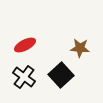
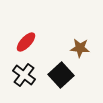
red ellipse: moved 1 px right, 3 px up; rotated 20 degrees counterclockwise
black cross: moved 2 px up
